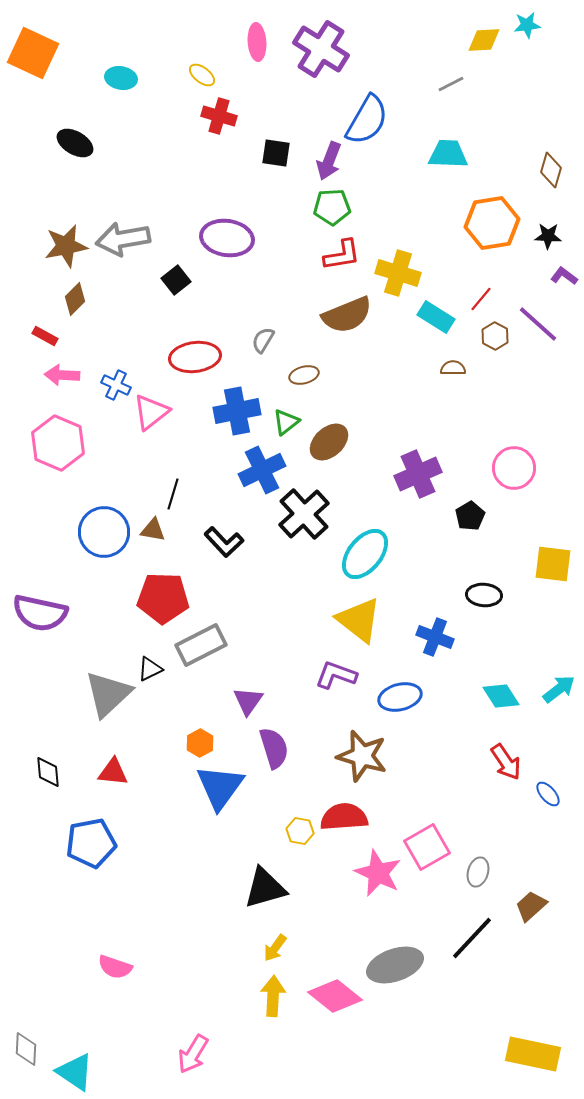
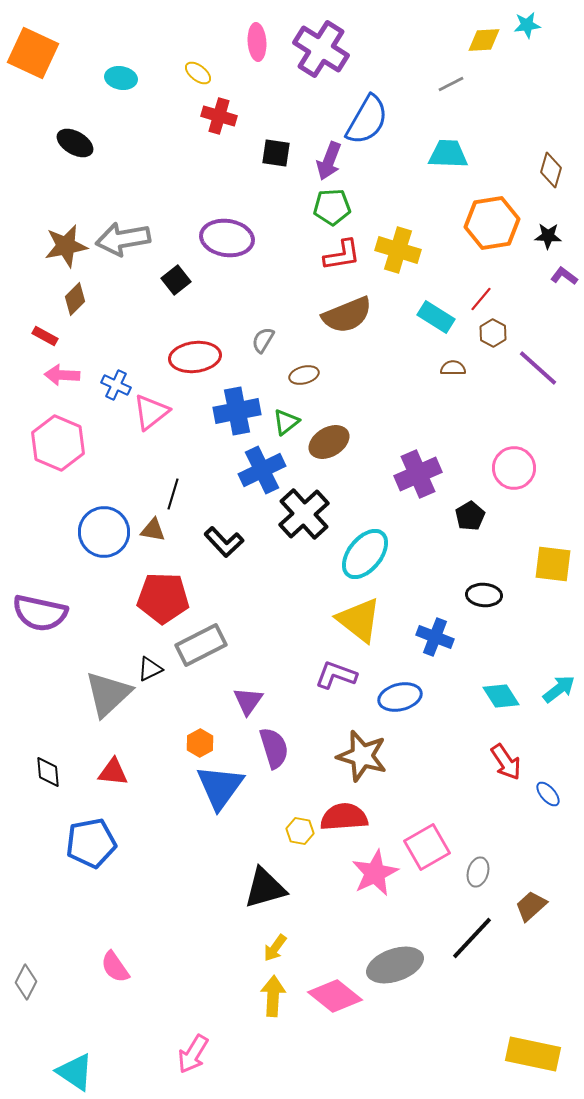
yellow ellipse at (202, 75): moved 4 px left, 2 px up
yellow cross at (398, 273): moved 23 px up
purple line at (538, 324): moved 44 px down
brown hexagon at (495, 336): moved 2 px left, 3 px up
brown ellipse at (329, 442): rotated 12 degrees clockwise
pink star at (378, 873): moved 3 px left; rotated 21 degrees clockwise
pink semicircle at (115, 967): rotated 36 degrees clockwise
gray diamond at (26, 1049): moved 67 px up; rotated 24 degrees clockwise
